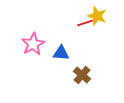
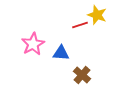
yellow star: moved 1 px up
red line: moved 5 px left, 2 px down
